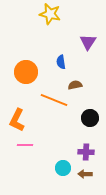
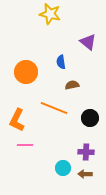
purple triangle: rotated 24 degrees counterclockwise
brown semicircle: moved 3 px left
orange line: moved 8 px down
